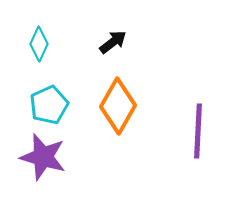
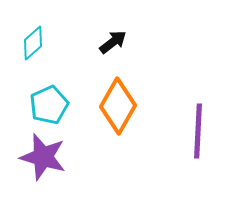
cyan diamond: moved 6 px left, 1 px up; rotated 24 degrees clockwise
